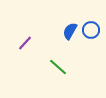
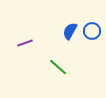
blue circle: moved 1 px right, 1 px down
purple line: rotated 28 degrees clockwise
